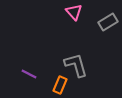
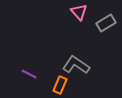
pink triangle: moved 5 px right
gray rectangle: moved 2 px left, 1 px down
gray L-shape: rotated 40 degrees counterclockwise
